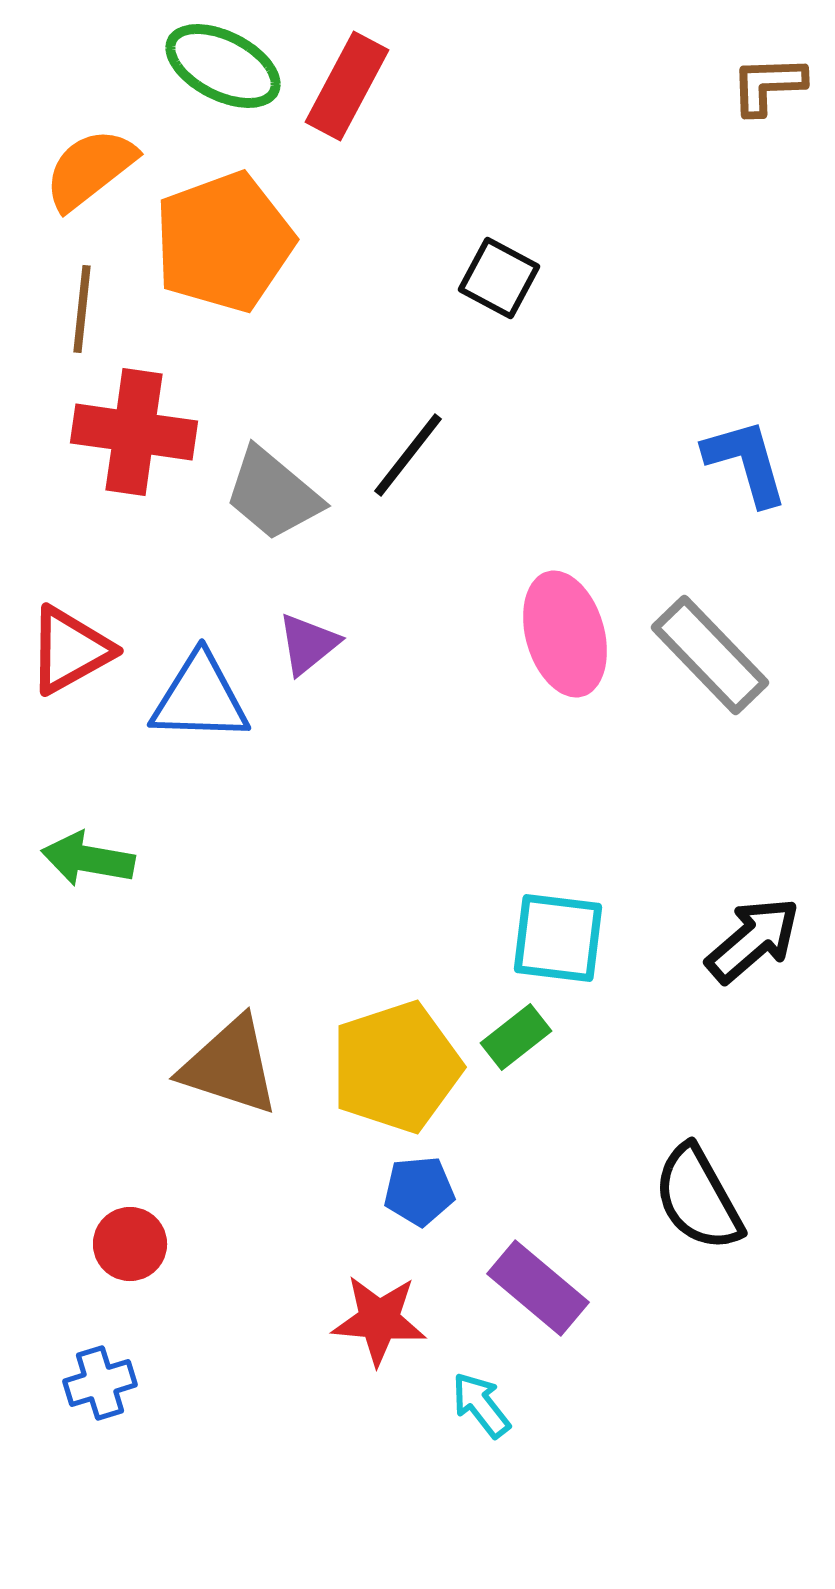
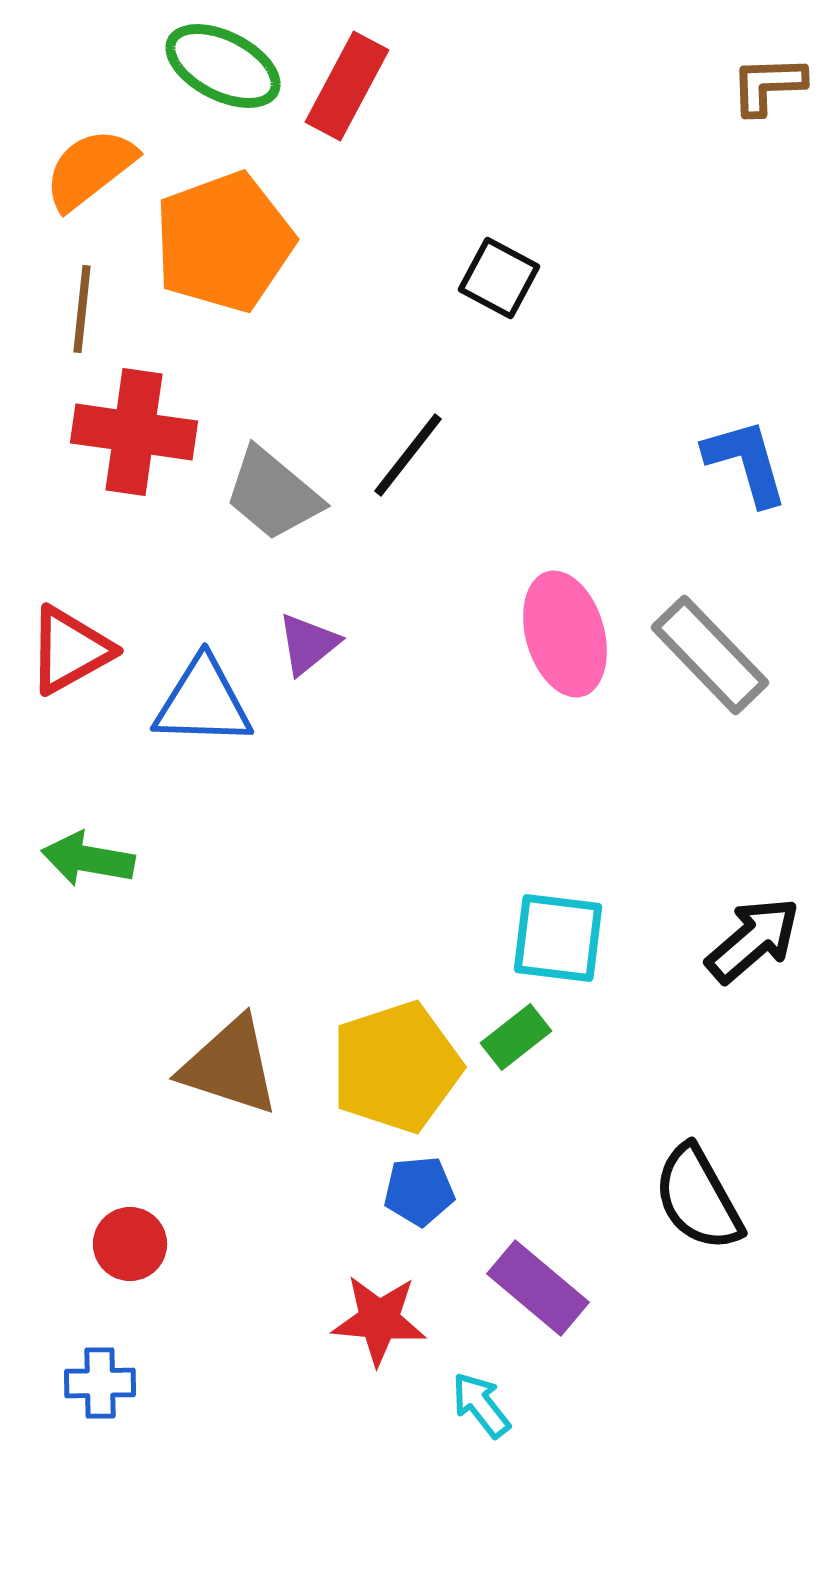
blue triangle: moved 3 px right, 4 px down
blue cross: rotated 16 degrees clockwise
